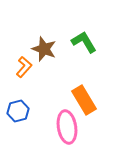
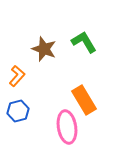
orange L-shape: moved 7 px left, 9 px down
